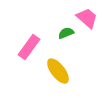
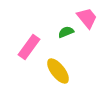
pink trapezoid: rotated 10 degrees clockwise
green semicircle: moved 1 px up
